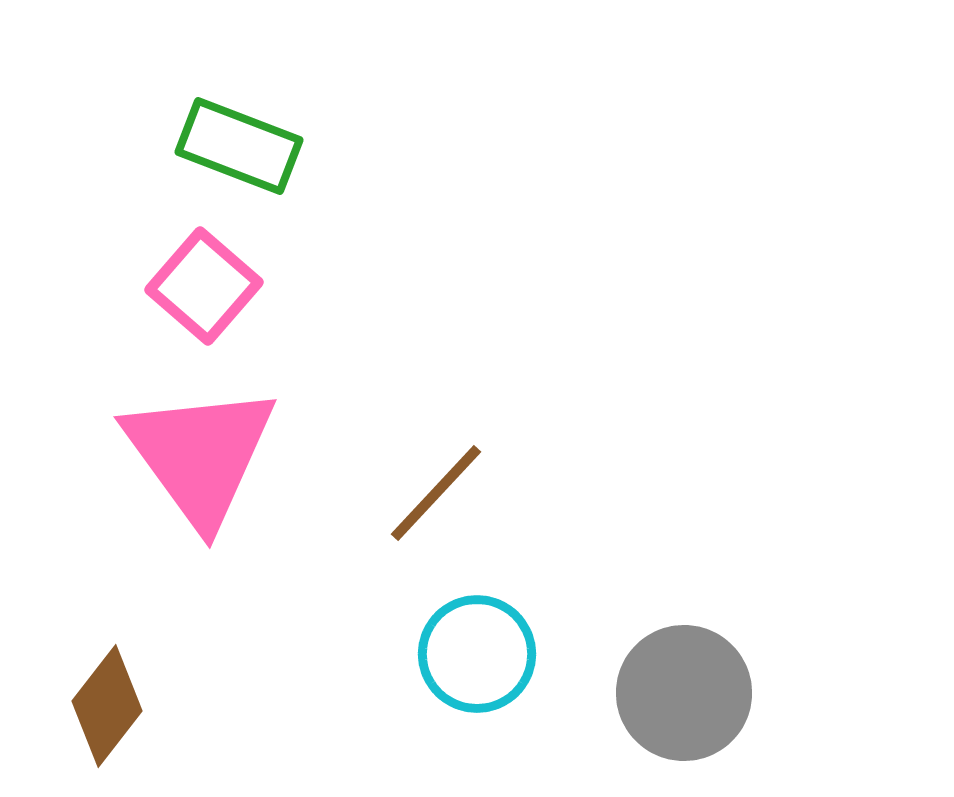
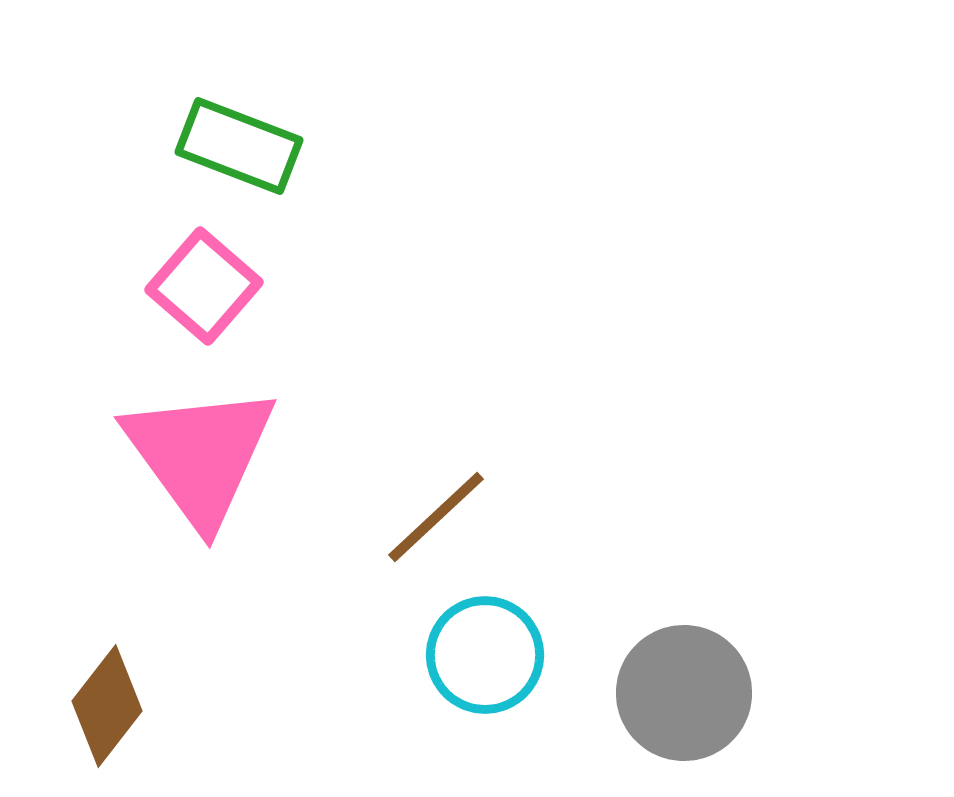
brown line: moved 24 px down; rotated 4 degrees clockwise
cyan circle: moved 8 px right, 1 px down
